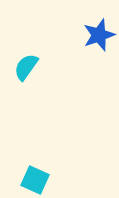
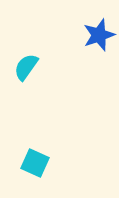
cyan square: moved 17 px up
